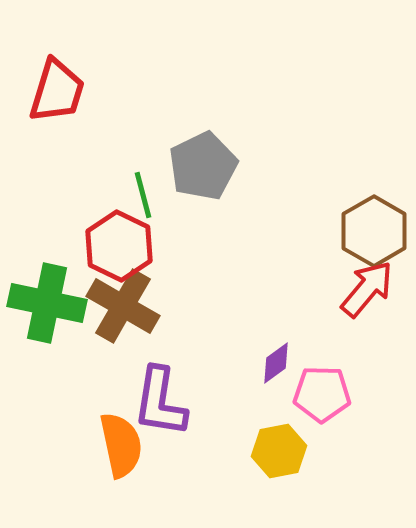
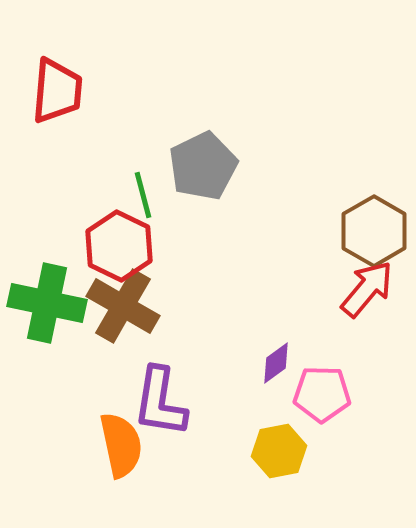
red trapezoid: rotated 12 degrees counterclockwise
